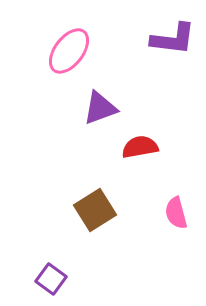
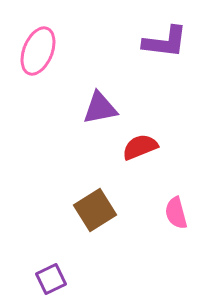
purple L-shape: moved 8 px left, 3 px down
pink ellipse: moved 31 px left; rotated 15 degrees counterclockwise
purple triangle: rotated 9 degrees clockwise
red semicircle: rotated 12 degrees counterclockwise
purple square: rotated 28 degrees clockwise
